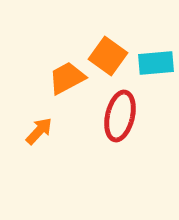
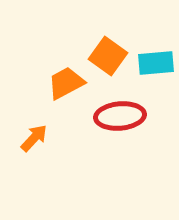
orange trapezoid: moved 1 px left, 5 px down
red ellipse: rotated 72 degrees clockwise
orange arrow: moved 5 px left, 7 px down
